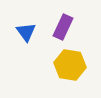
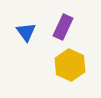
yellow hexagon: rotated 16 degrees clockwise
